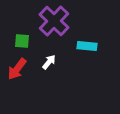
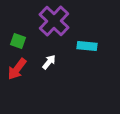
green square: moved 4 px left; rotated 14 degrees clockwise
